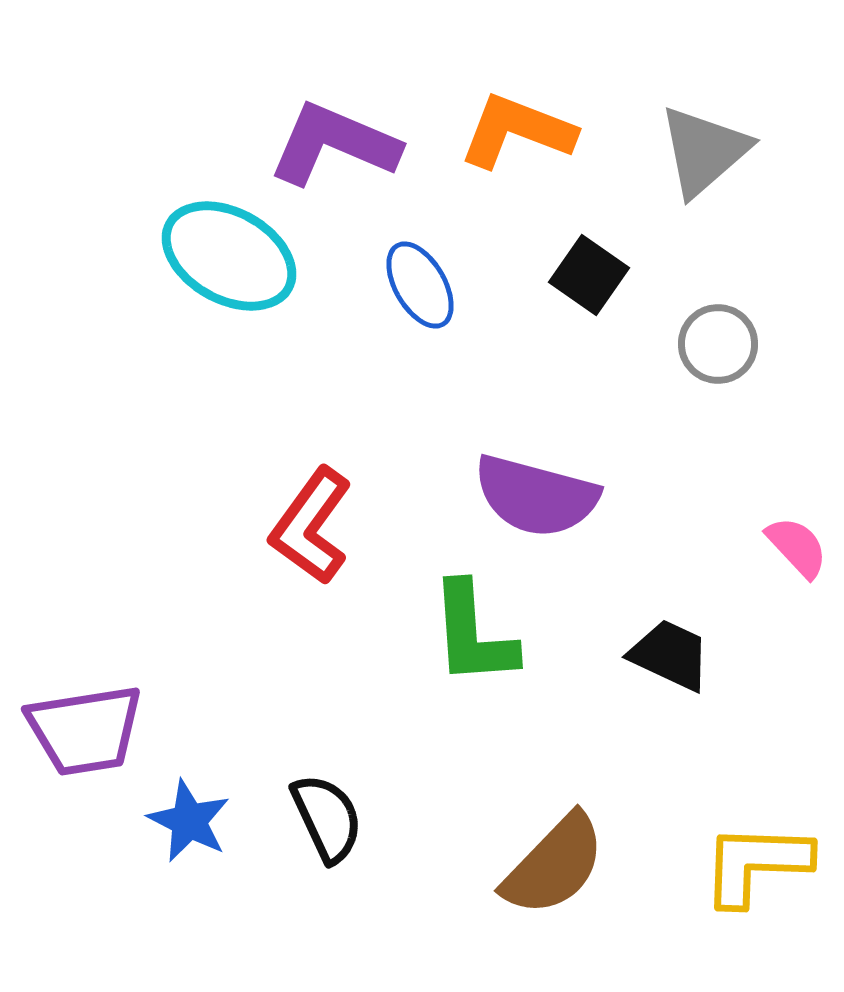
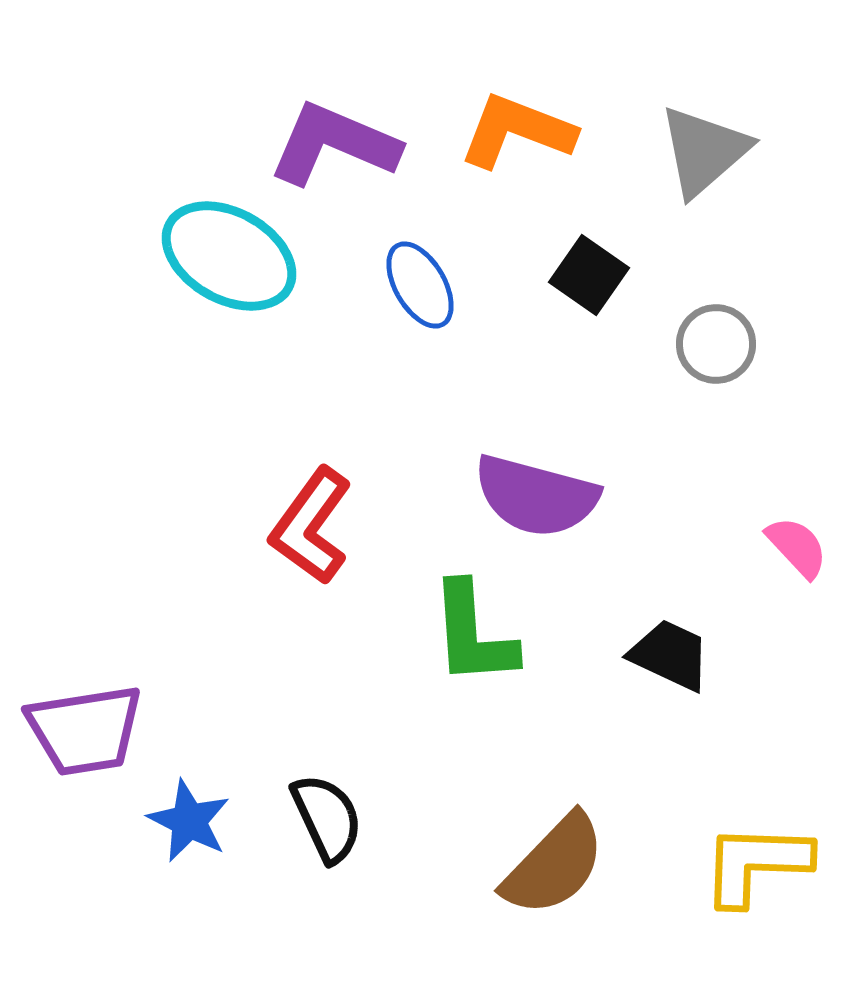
gray circle: moved 2 px left
